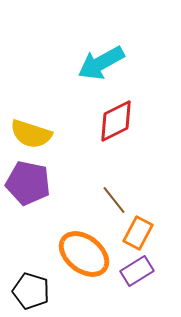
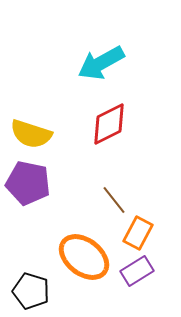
red diamond: moved 7 px left, 3 px down
orange ellipse: moved 3 px down
